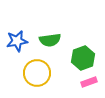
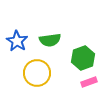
blue star: rotated 30 degrees counterclockwise
